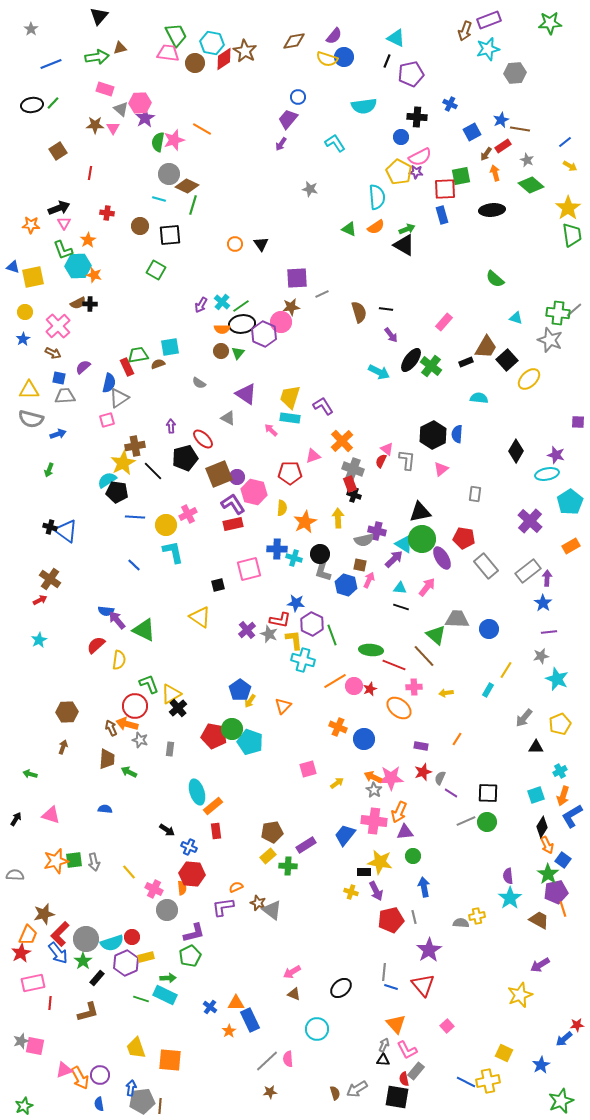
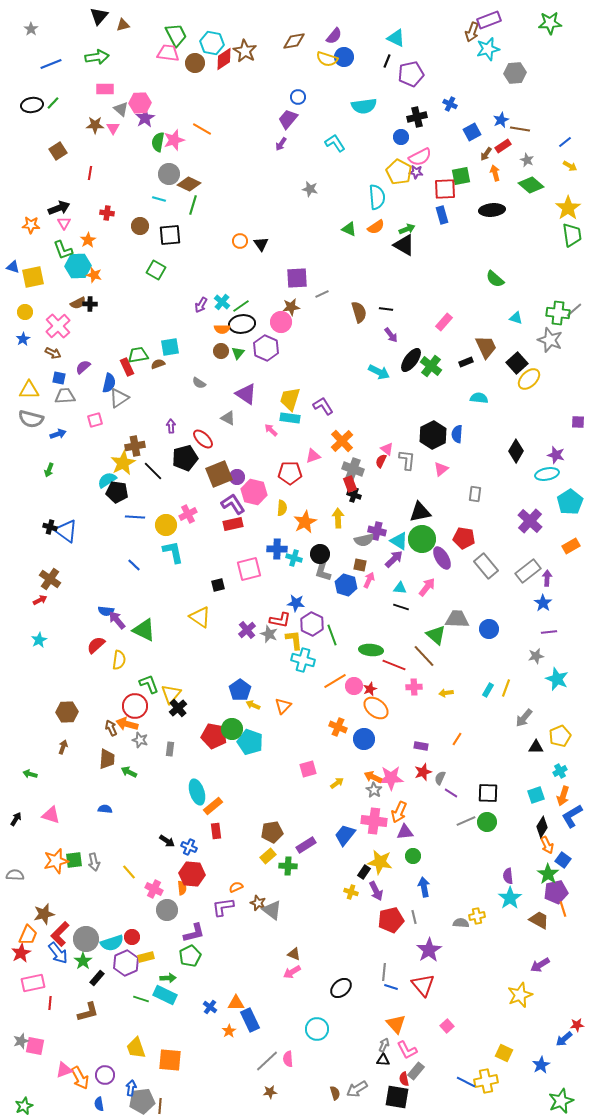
brown arrow at (465, 31): moved 7 px right, 1 px down
brown triangle at (120, 48): moved 3 px right, 23 px up
pink rectangle at (105, 89): rotated 18 degrees counterclockwise
black cross at (417, 117): rotated 18 degrees counterclockwise
brown diamond at (187, 186): moved 2 px right, 2 px up
orange circle at (235, 244): moved 5 px right, 3 px up
purple hexagon at (264, 334): moved 2 px right, 14 px down
brown trapezoid at (486, 347): rotated 55 degrees counterclockwise
black square at (507, 360): moved 10 px right, 3 px down
yellow trapezoid at (290, 397): moved 2 px down
pink square at (107, 420): moved 12 px left
cyan triangle at (404, 544): moved 5 px left, 3 px up
gray star at (541, 656): moved 5 px left
yellow line at (506, 670): moved 18 px down; rotated 12 degrees counterclockwise
yellow triangle at (171, 694): rotated 20 degrees counterclockwise
yellow arrow at (250, 701): moved 3 px right, 4 px down; rotated 80 degrees clockwise
orange ellipse at (399, 708): moved 23 px left
yellow pentagon at (560, 724): moved 12 px down
black arrow at (167, 830): moved 11 px down
black rectangle at (364, 872): rotated 56 degrees counterclockwise
brown triangle at (294, 994): moved 40 px up
purple circle at (100, 1075): moved 5 px right
yellow cross at (488, 1081): moved 2 px left
